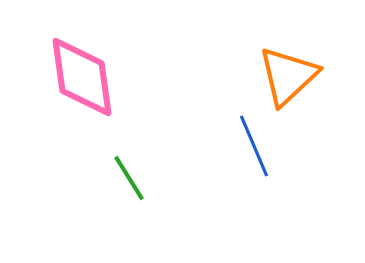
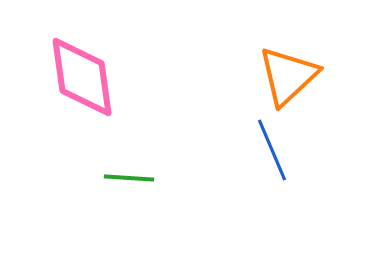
blue line: moved 18 px right, 4 px down
green line: rotated 54 degrees counterclockwise
